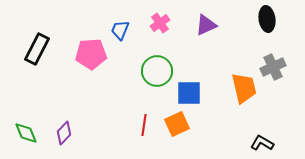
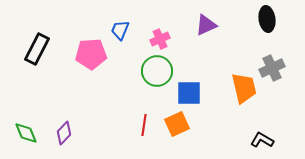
pink cross: moved 16 px down; rotated 12 degrees clockwise
gray cross: moved 1 px left, 1 px down
black L-shape: moved 3 px up
